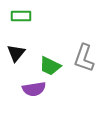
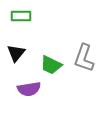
green trapezoid: moved 1 px right, 1 px up
purple semicircle: moved 5 px left
